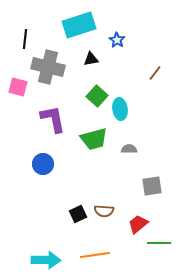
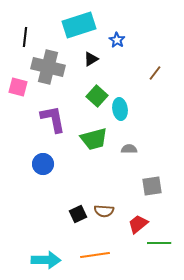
black line: moved 2 px up
black triangle: rotated 21 degrees counterclockwise
